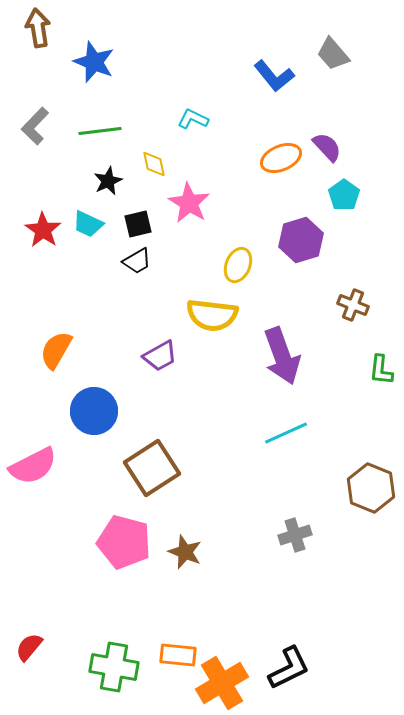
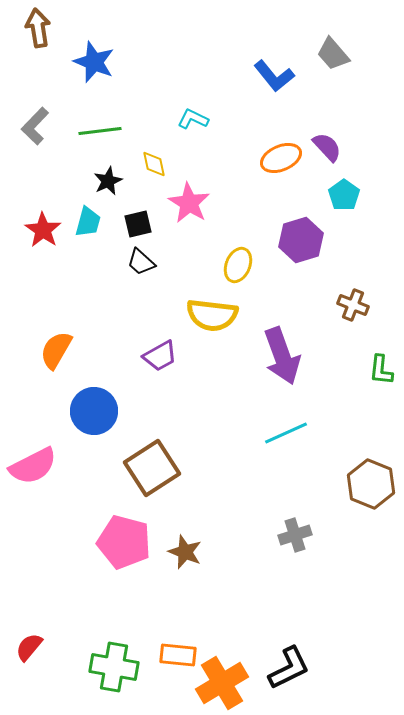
cyan trapezoid: moved 2 px up; rotated 100 degrees counterclockwise
black trapezoid: moved 4 px right, 1 px down; rotated 72 degrees clockwise
brown hexagon: moved 4 px up
